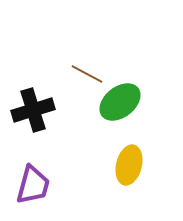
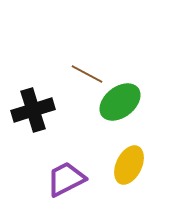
yellow ellipse: rotated 12 degrees clockwise
purple trapezoid: moved 33 px right, 6 px up; rotated 132 degrees counterclockwise
